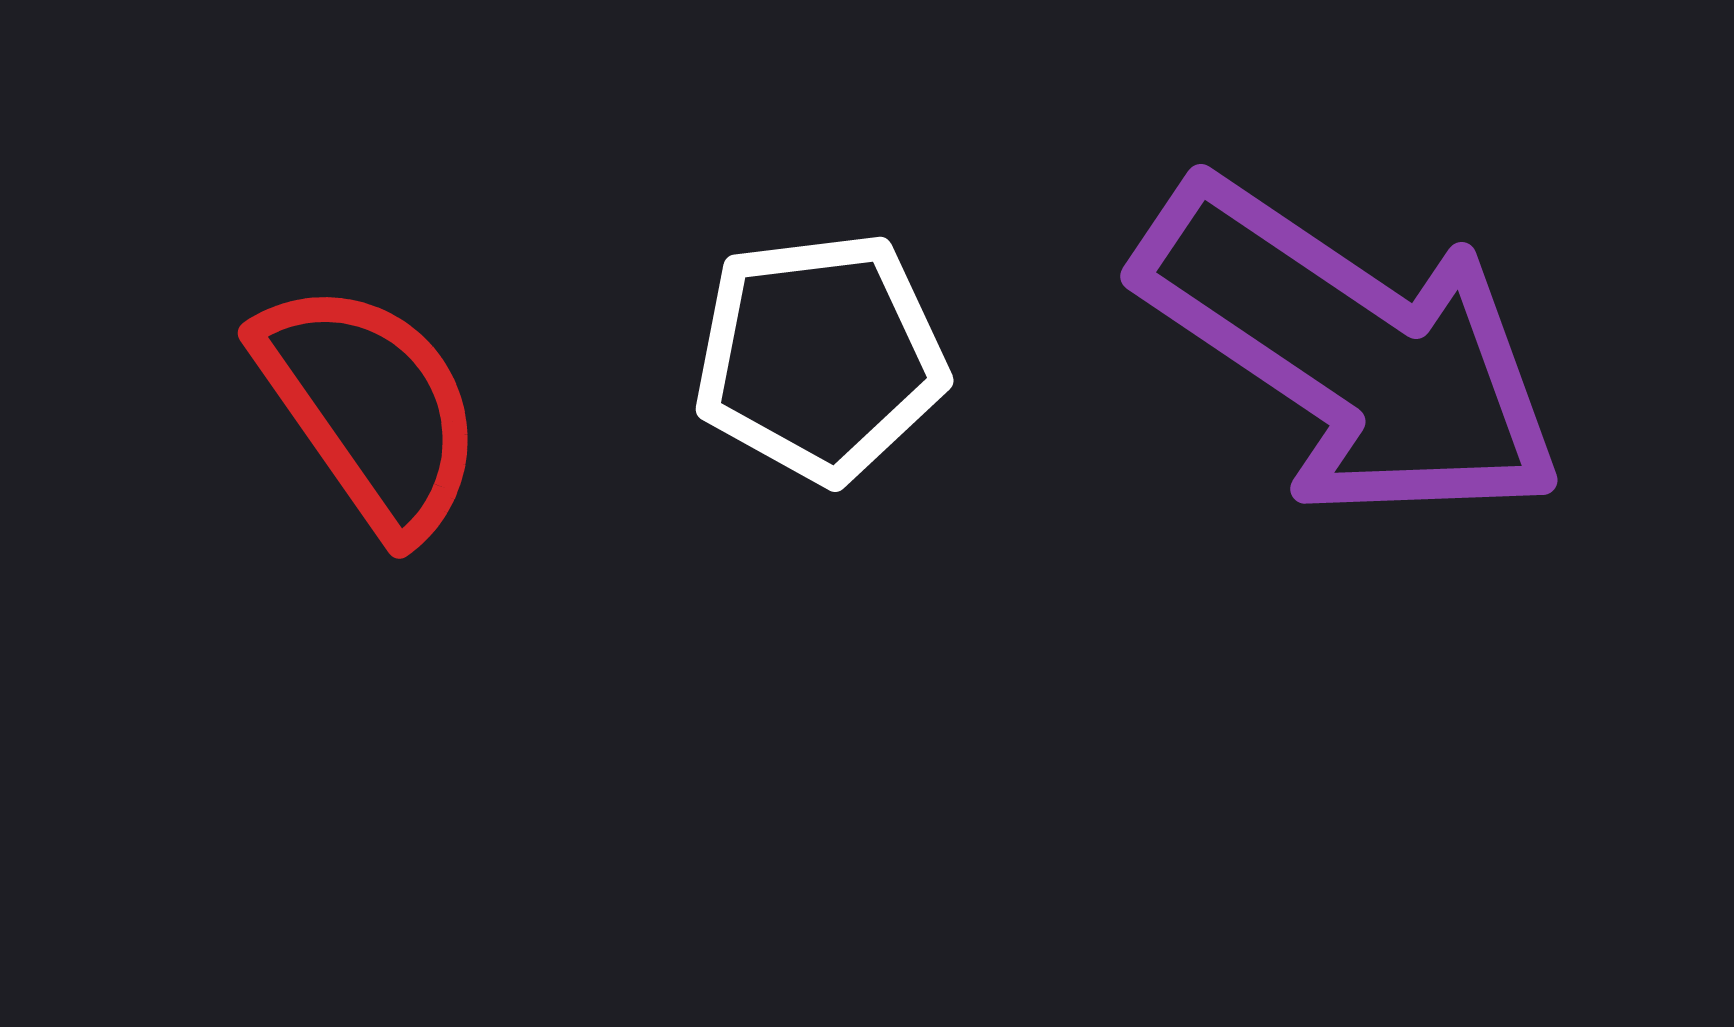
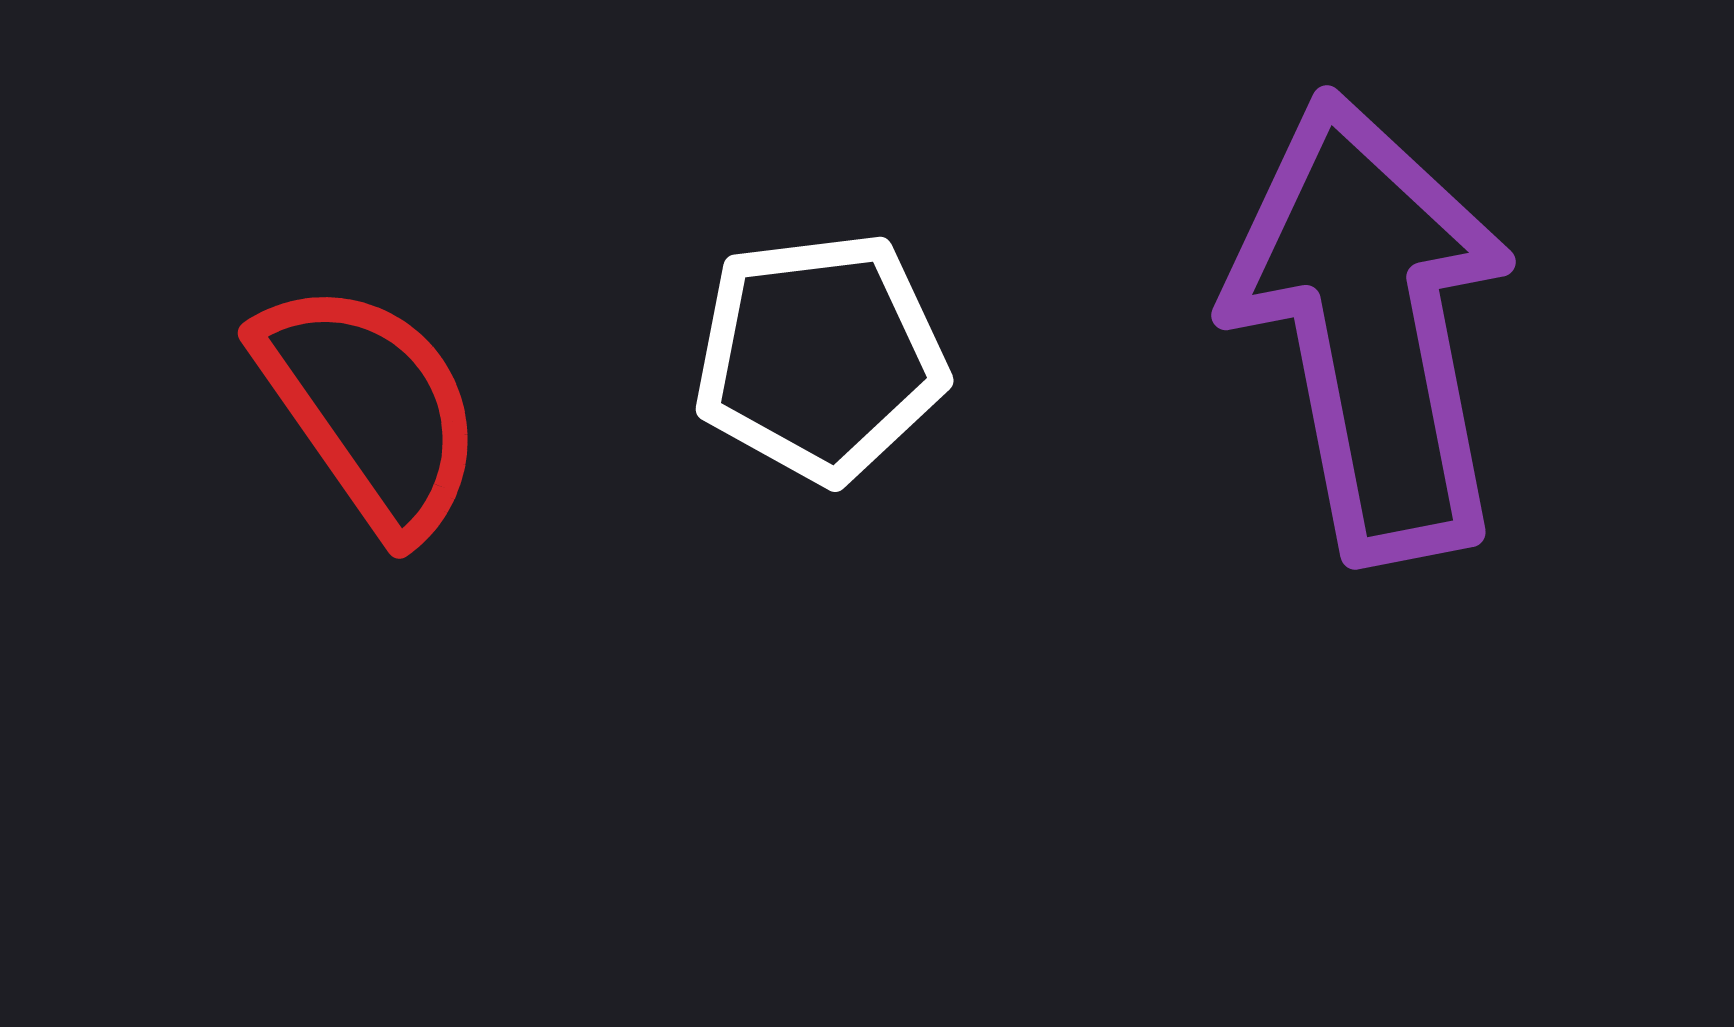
purple arrow: moved 20 px right, 24 px up; rotated 135 degrees counterclockwise
